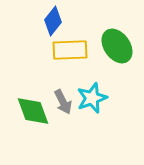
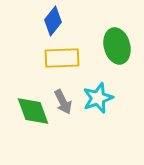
green ellipse: rotated 20 degrees clockwise
yellow rectangle: moved 8 px left, 8 px down
cyan star: moved 6 px right
